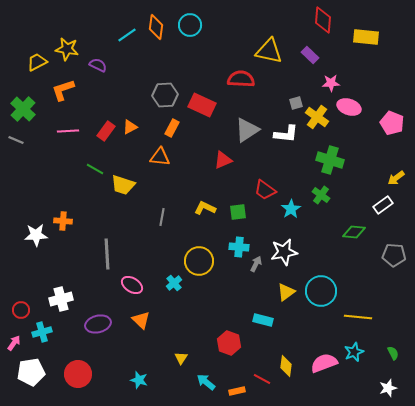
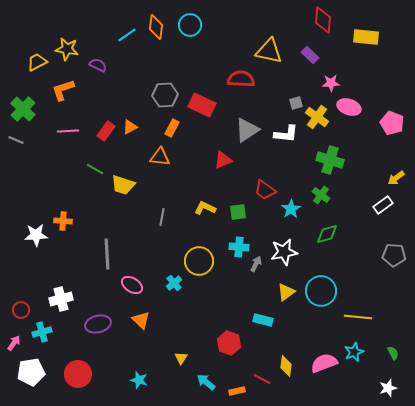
green diamond at (354, 232): moved 27 px left, 2 px down; rotated 20 degrees counterclockwise
